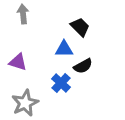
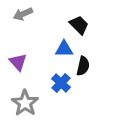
gray arrow: rotated 108 degrees counterclockwise
black trapezoid: moved 1 px left, 2 px up
purple triangle: rotated 30 degrees clockwise
black semicircle: rotated 48 degrees counterclockwise
gray star: rotated 12 degrees counterclockwise
